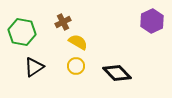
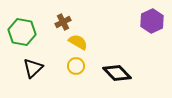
black triangle: moved 1 px left, 1 px down; rotated 10 degrees counterclockwise
